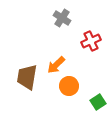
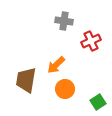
gray cross: moved 2 px right, 3 px down; rotated 24 degrees counterclockwise
brown trapezoid: moved 1 px left, 3 px down
orange circle: moved 4 px left, 3 px down
